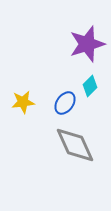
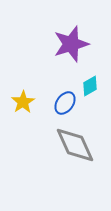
purple star: moved 16 px left
cyan diamond: rotated 15 degrees clockwise
yellow star: rotated 25 degrees counterclockwise
